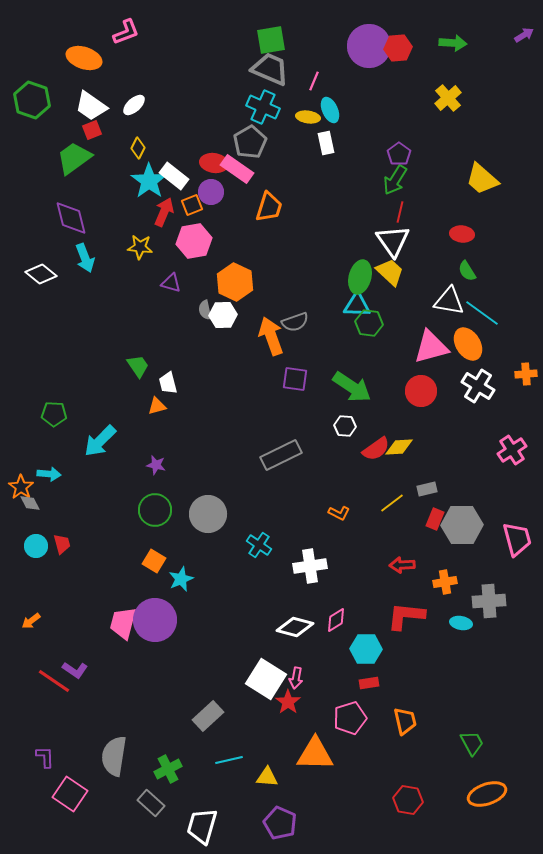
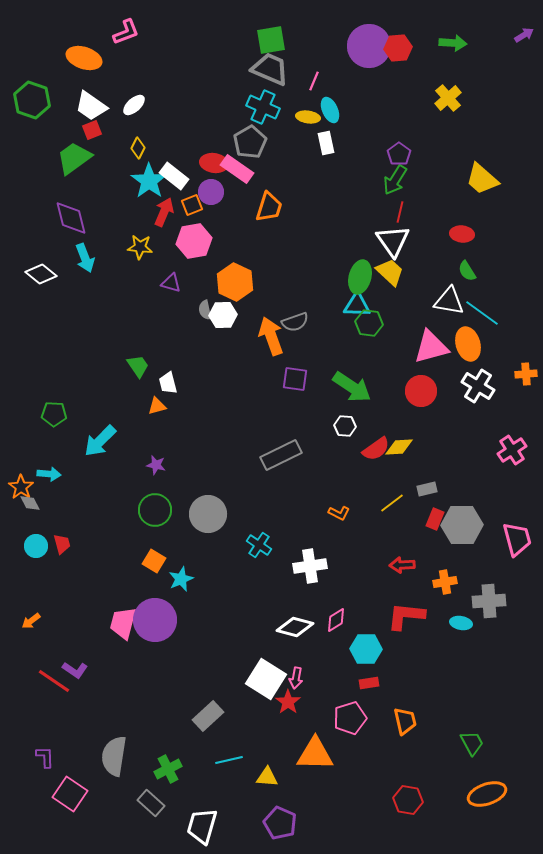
orange ellipse at (468, 344): rotated 16 degrees clockwise
